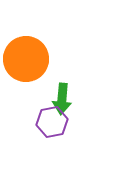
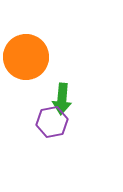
orange circle: moved 2 px up
